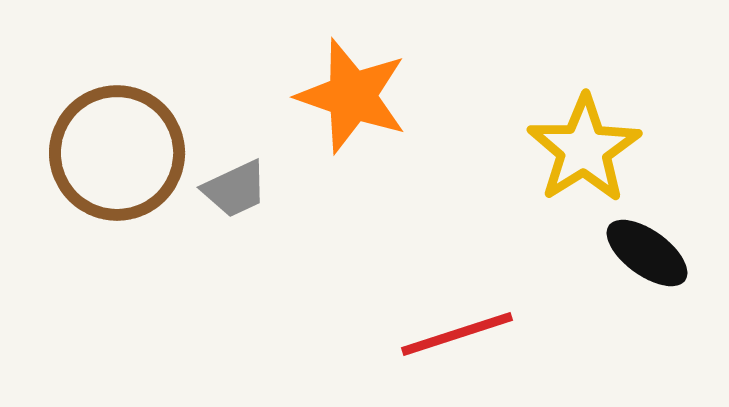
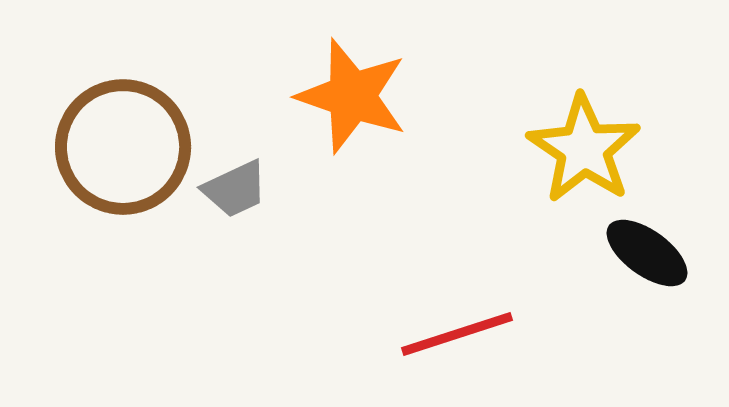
yellow star: rotated 6 degrees counterclockwise
brown circle: moved 6 px right, 6 px up
